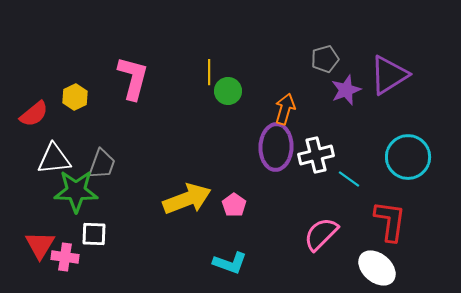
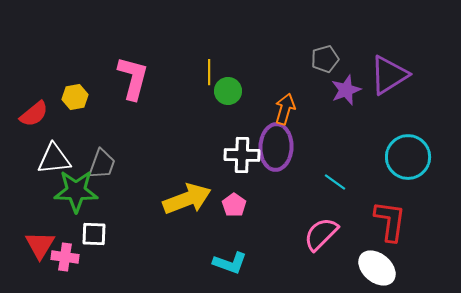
yellow hexagon: rotated 15 degrees clockwise
white cross: moved 74 px left; rotated 16 degrees clockwise
cyan line: moved 14 px left, 3 px down
